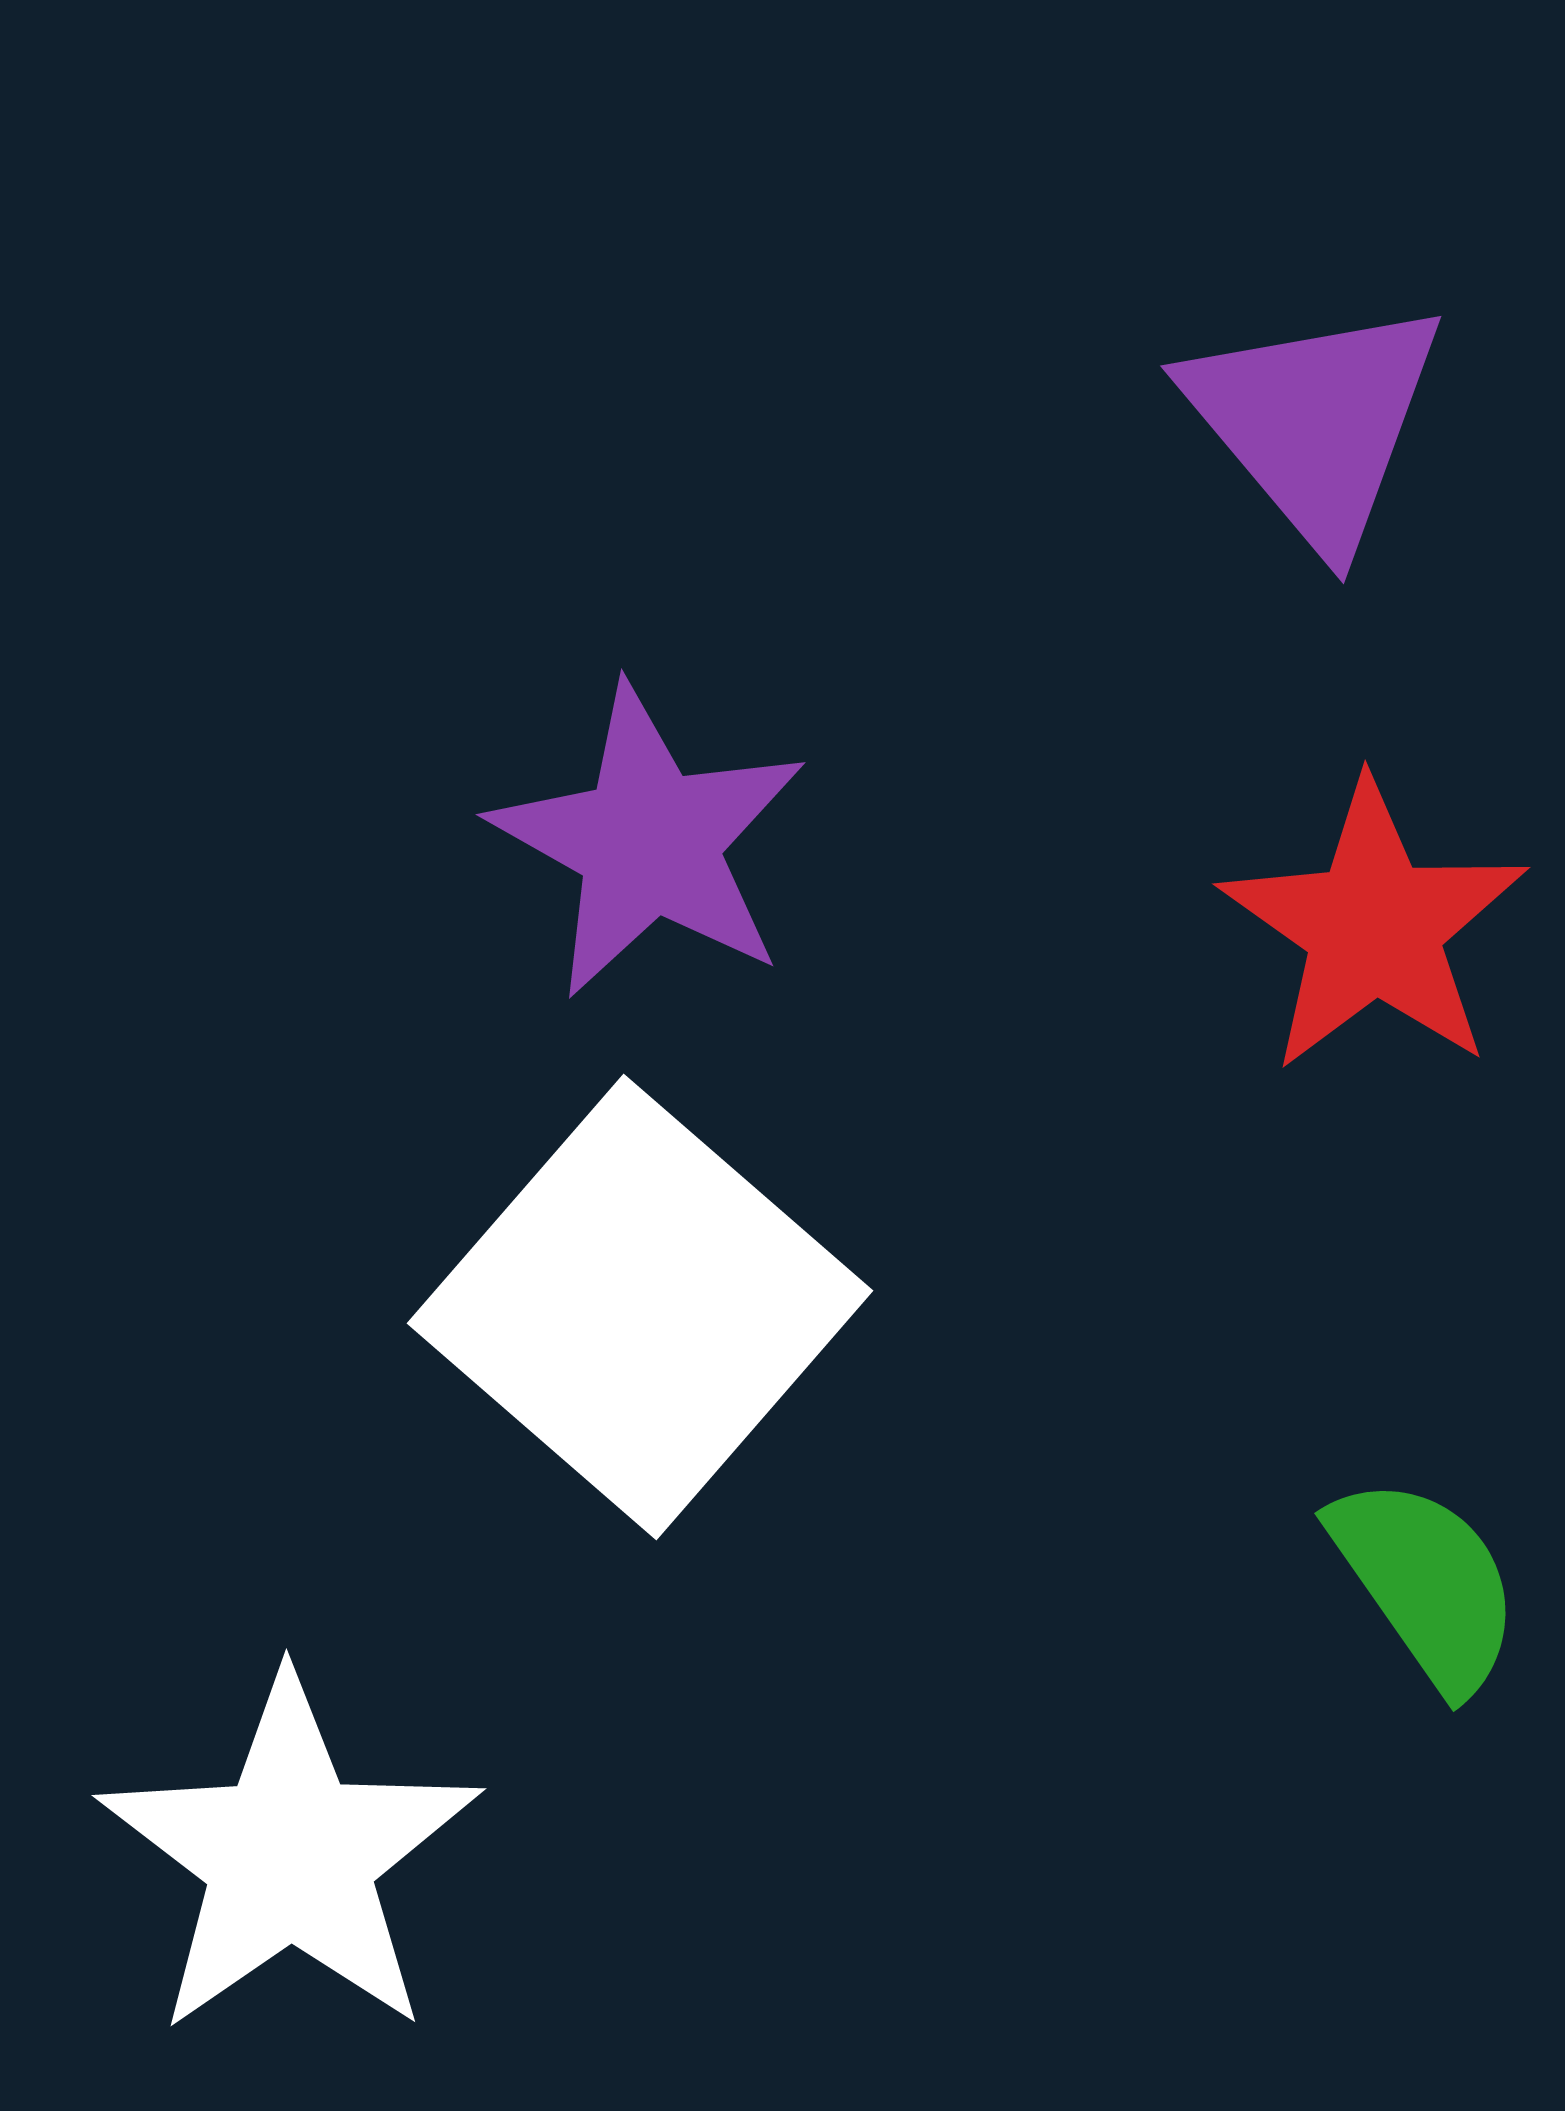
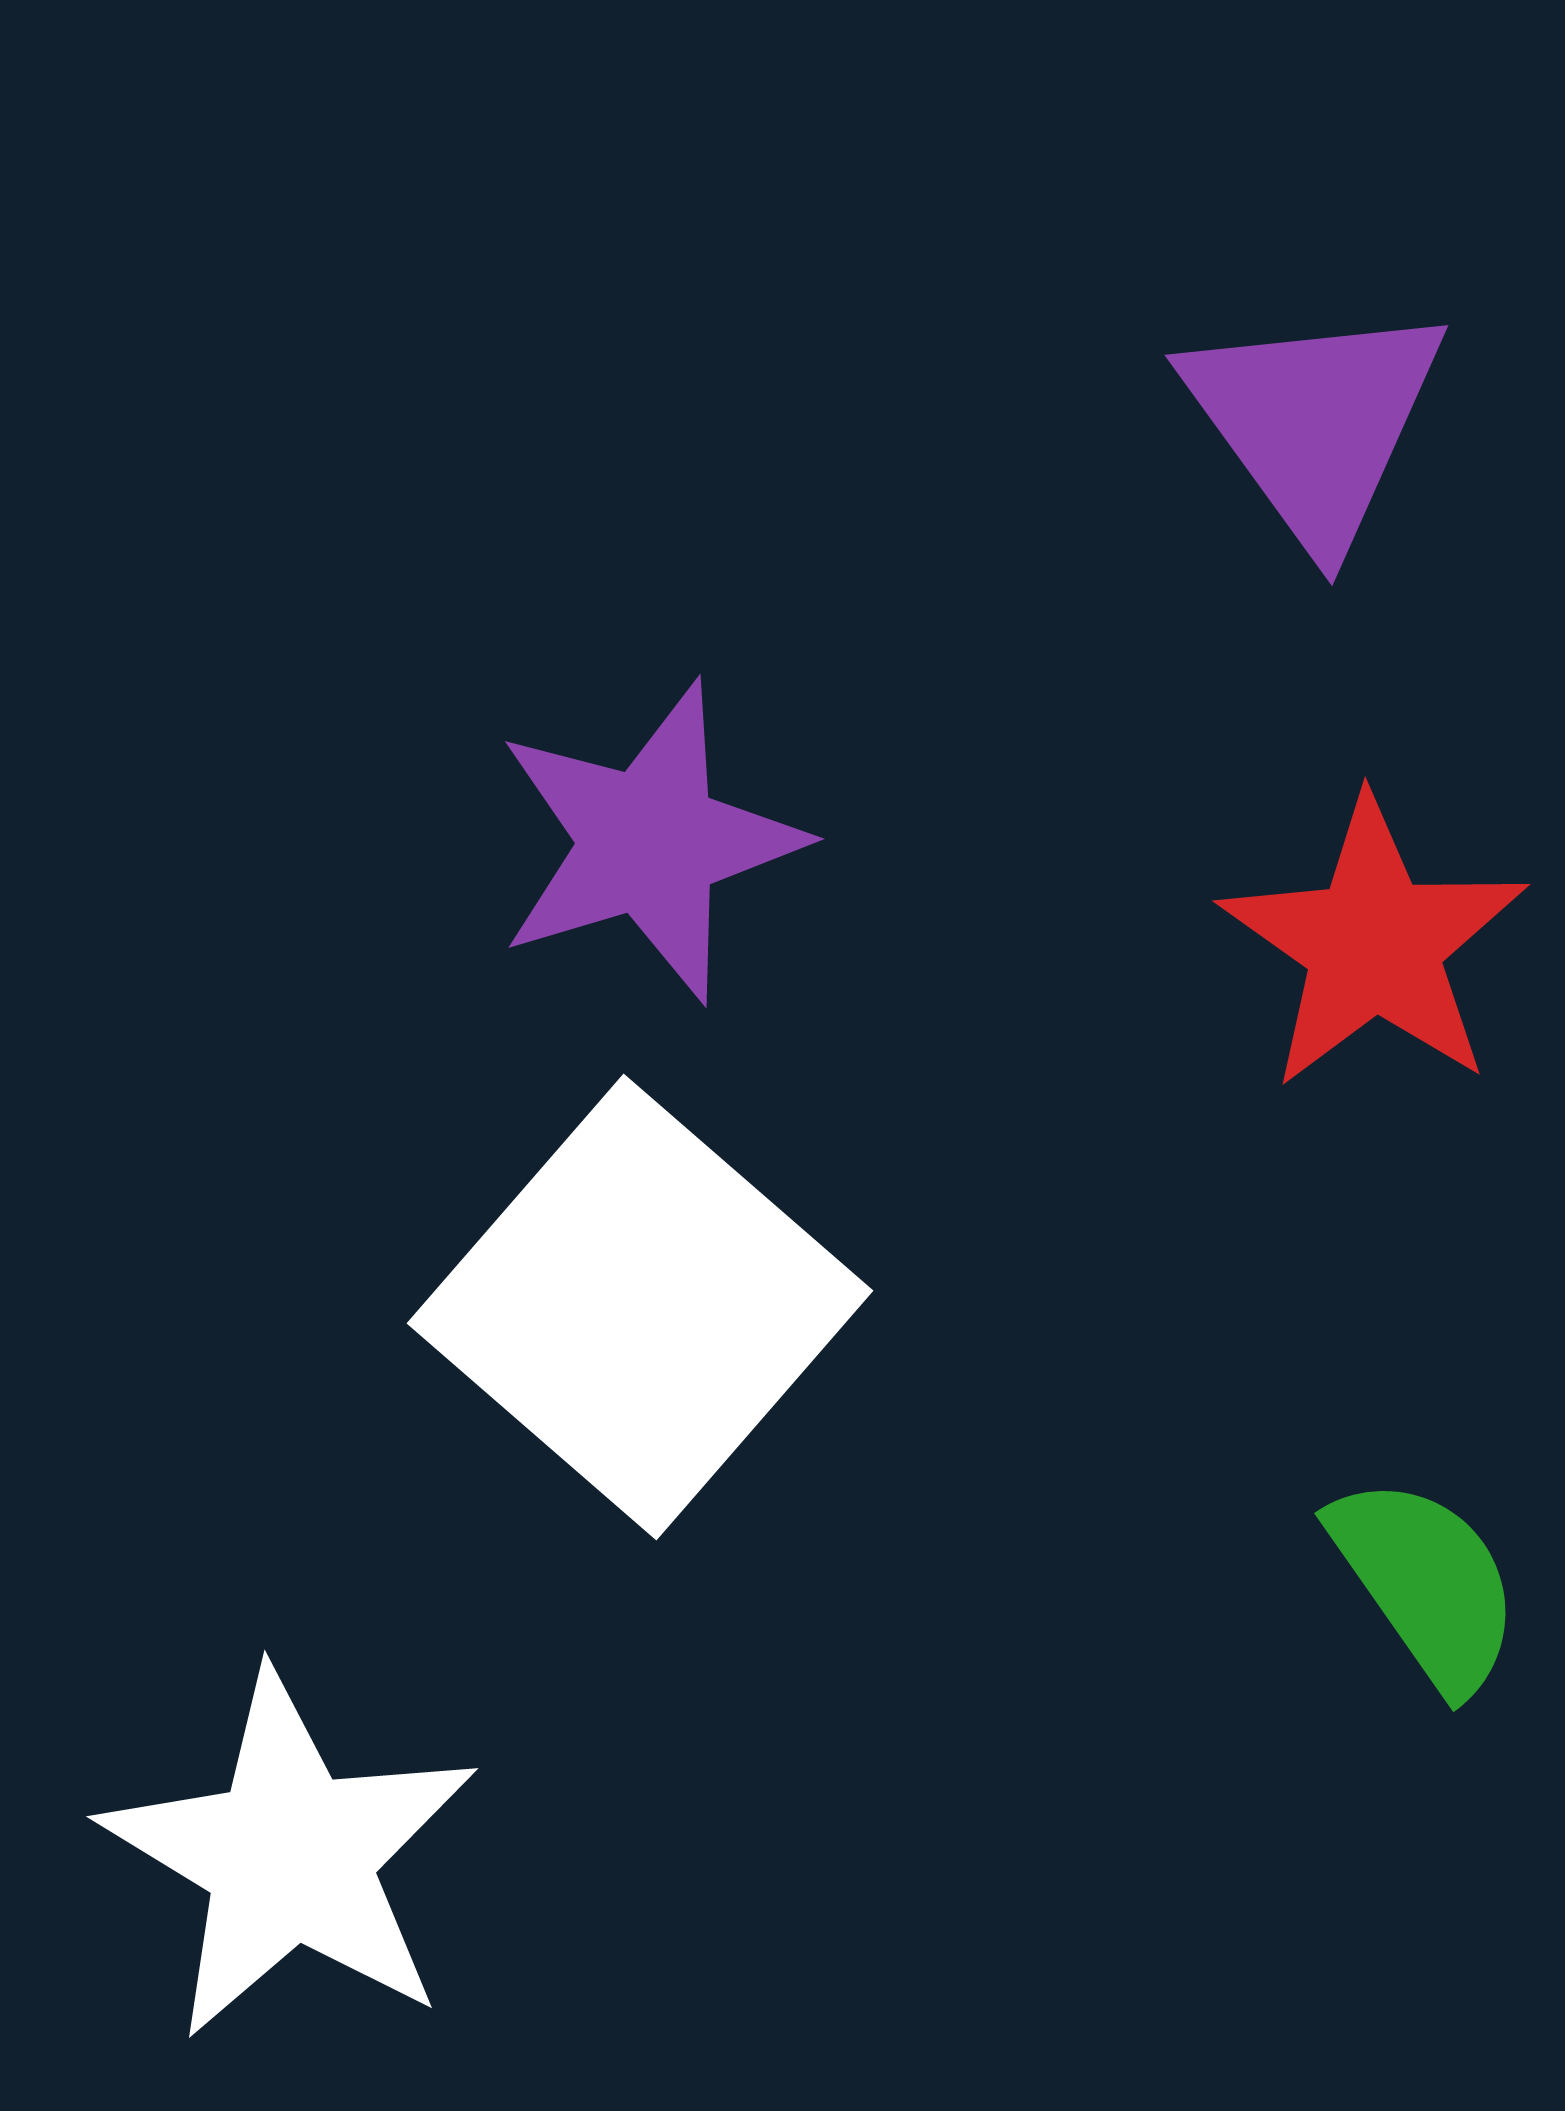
purple triangle: rotated 4 degrees clockwise
purple star: rotated 26 degrees clockwise
red star: moved 17 px down
white star: rotated 6 degrees counterclockwise
